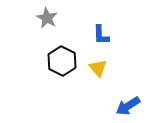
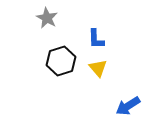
blue L-shape: moved 5 px left, 4 px down
black hexagon: moved 1 px left; rotated 16 degrees clockwise
